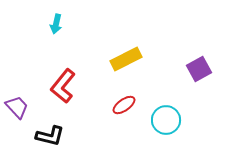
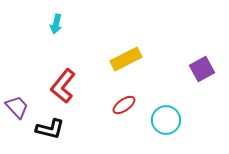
purple square: moved 3 px right
black L-shape: moved 7 px up
